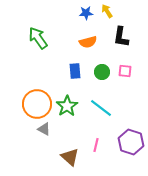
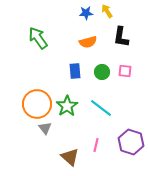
gray triangle: moved 1 px right, 1 px up; rotated 24 degrees clockwise
